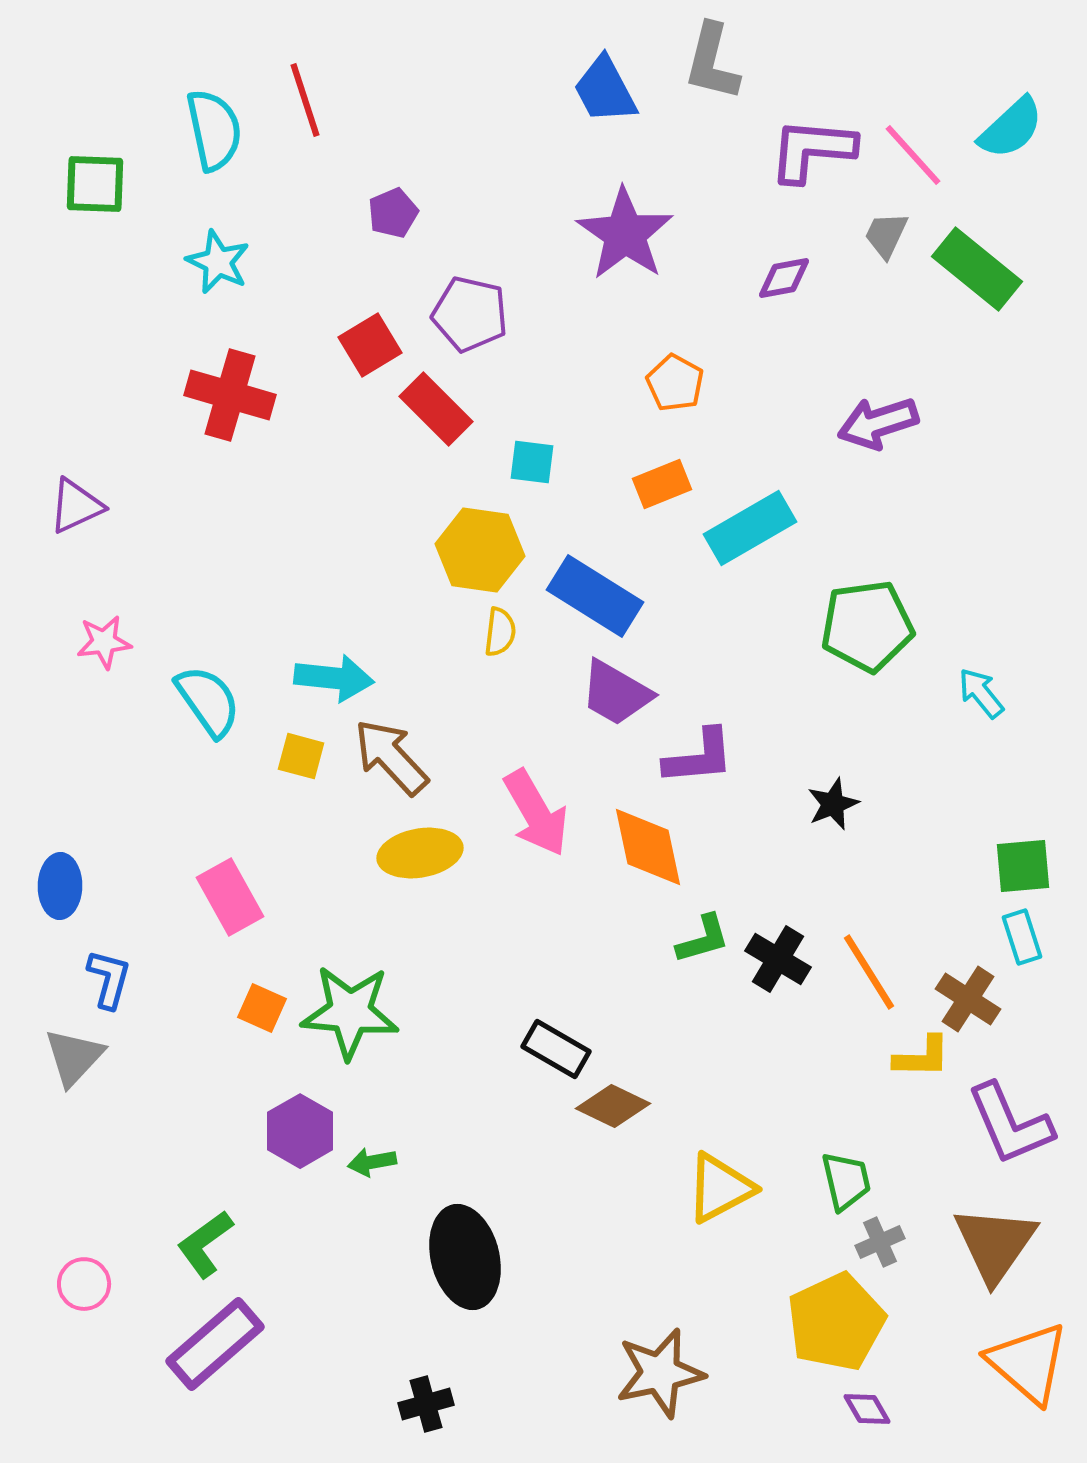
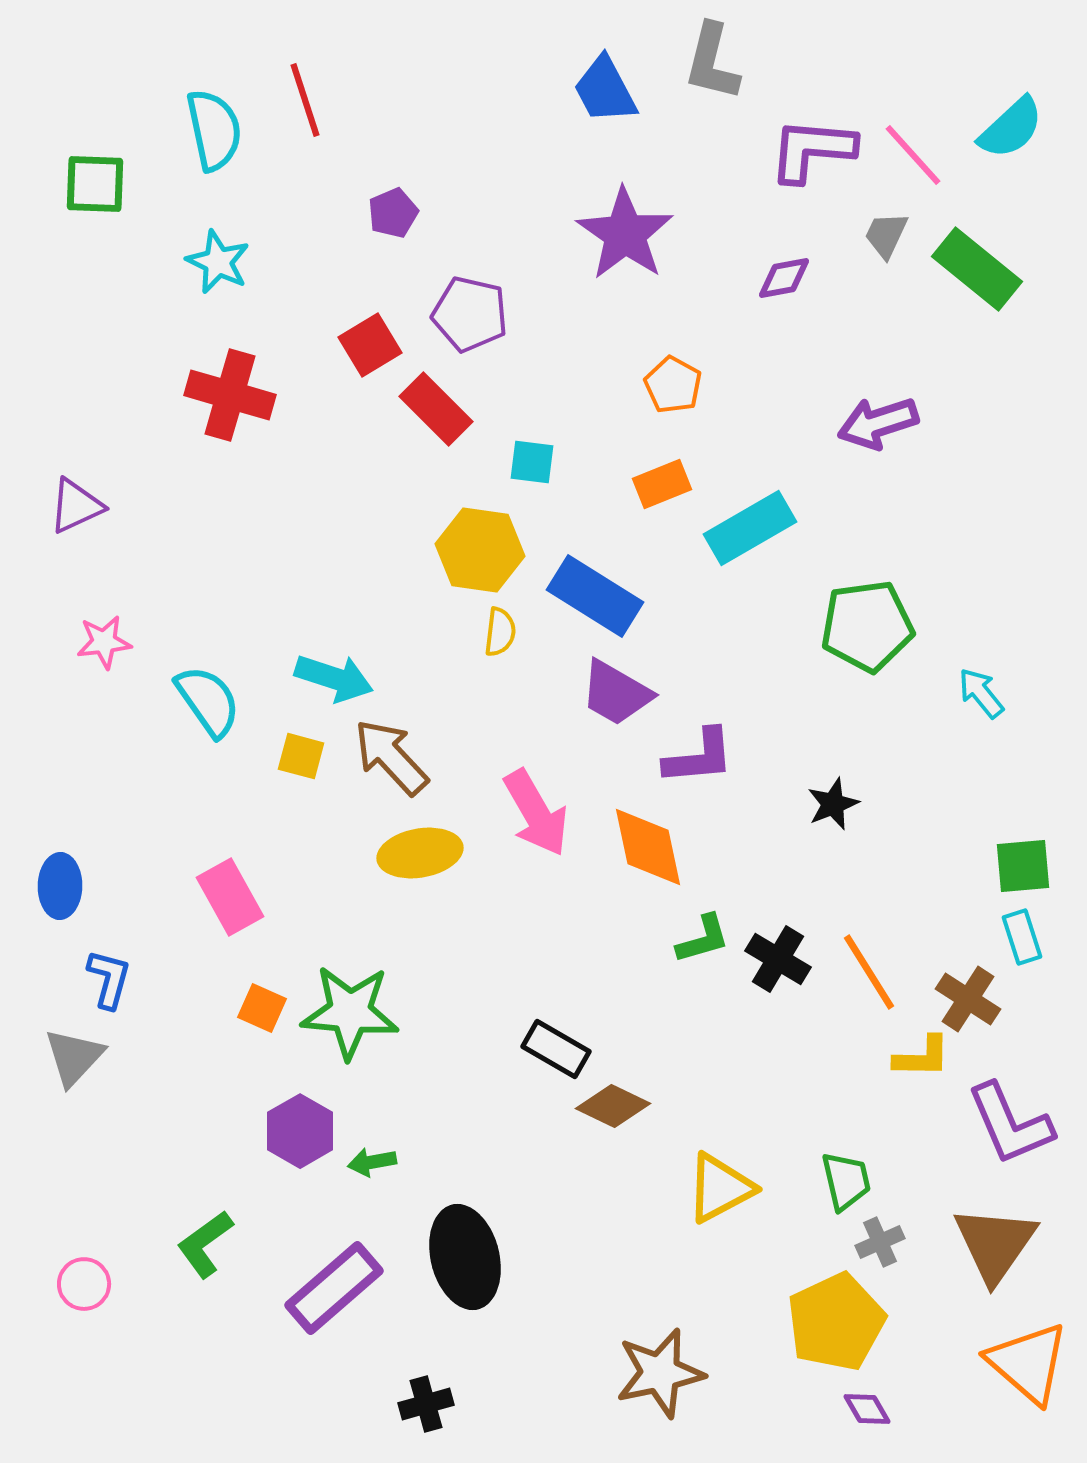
orange pentagon at (675, 383): moved 2 px left, 2 px down
cyan arrow at (334, 678): rotated 12 degrees clockwise
purple rectangle at (215, 1344): moved 119 px right, 56 px up
